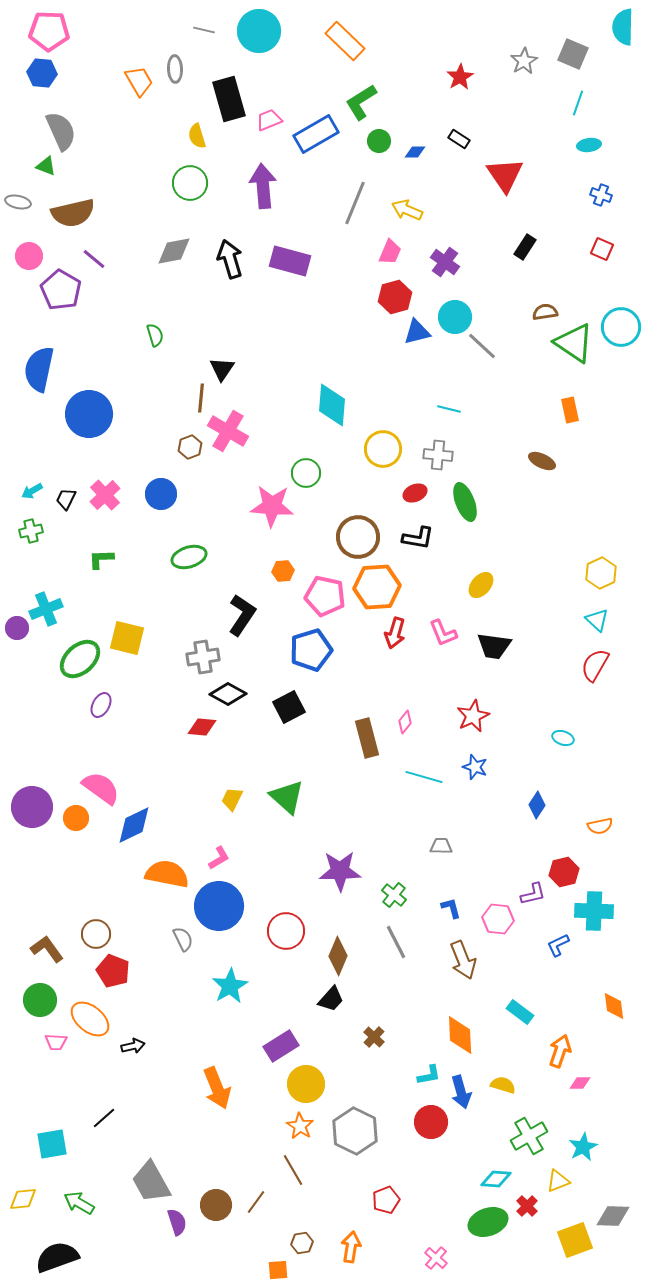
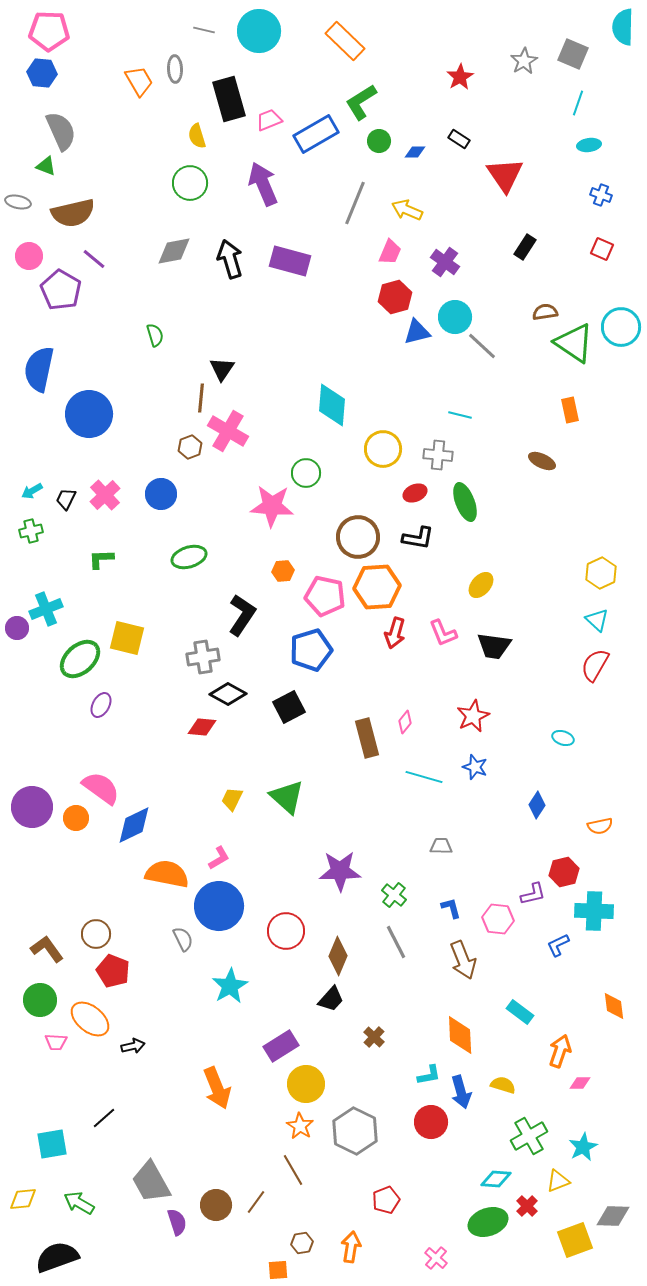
purple arrow at (263, 186): moved 2 px up; rotated 18 degrees counterclockwise
cyan line at (449, 409): moved 11 px right, 6 px down
